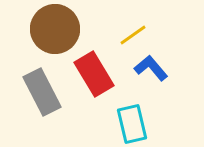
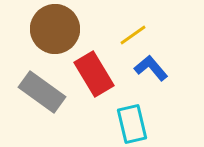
gray rectangle: rotated 27 degrees counterclockwise
